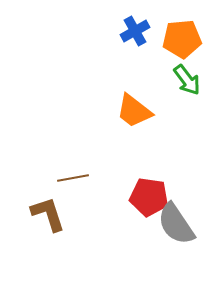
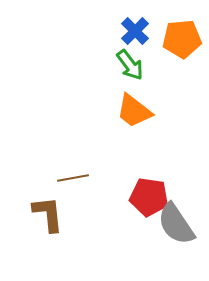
blue cross: rotated 16 degrees counterclockwise
green arrow: moved 57 px left, 15 px up
brown L-shape: rotated 12 degrees clockwise
